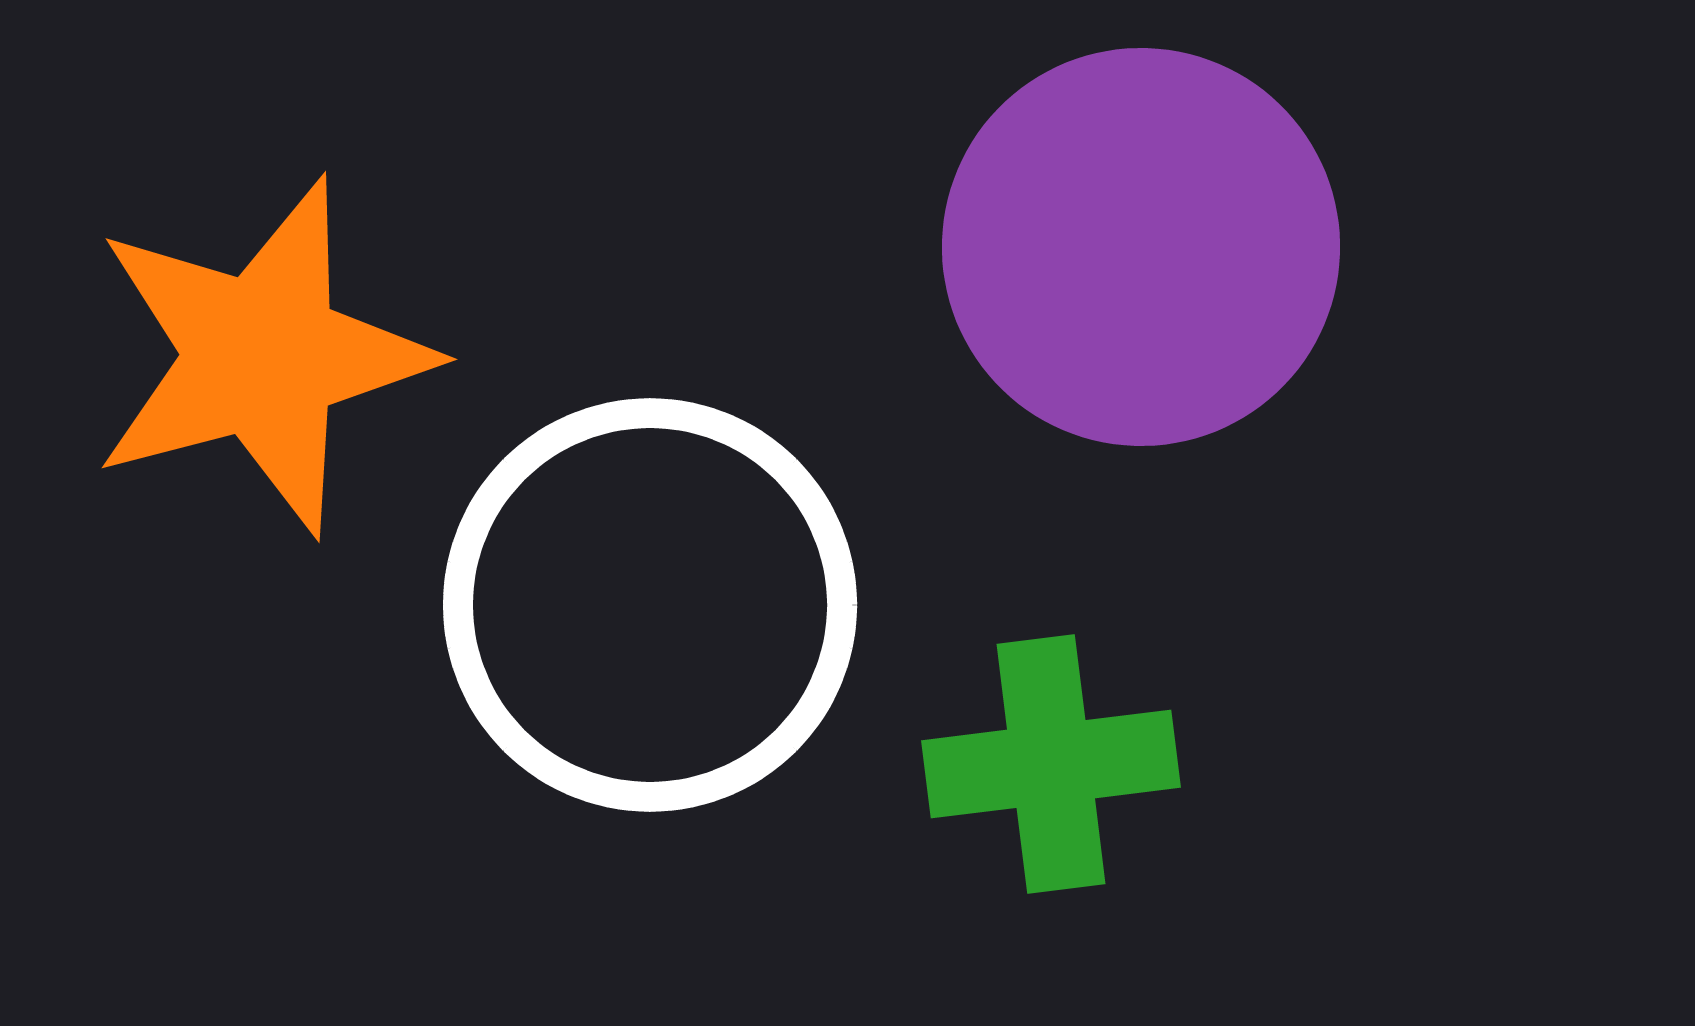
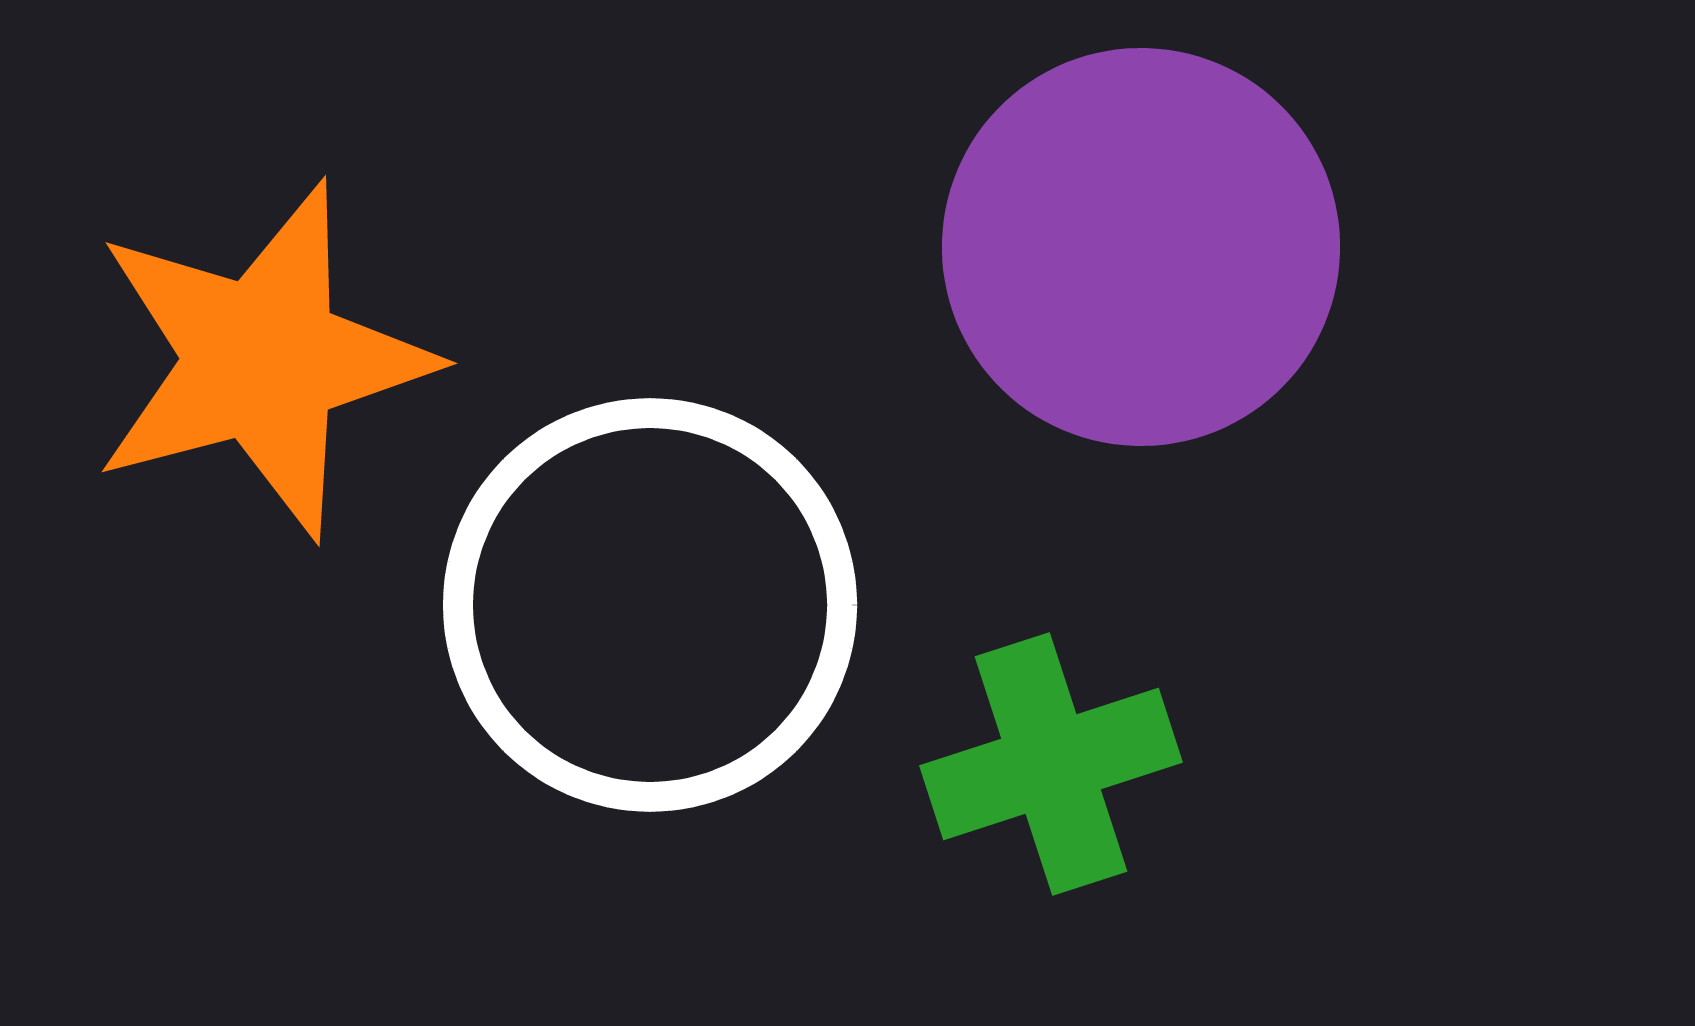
orange star: moved 4 px down
green cross: rotated 11 degrees counterclockwise
